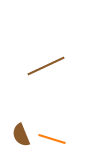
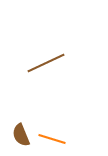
brown line: moved 3 px up
